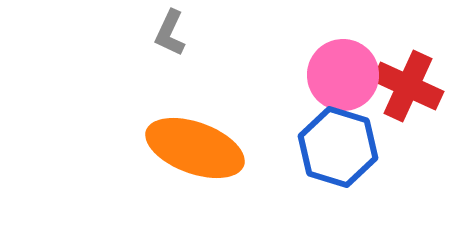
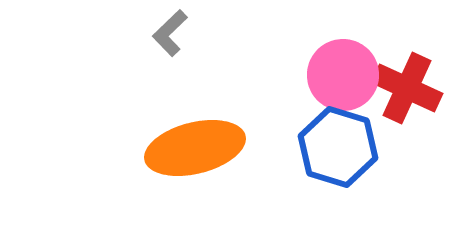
gray L-shape: rotated 21 degrees clockwise
red cross: moved 1 px left, 2 px down
orange ellipse: rotated 34 degrees counterclockwise
